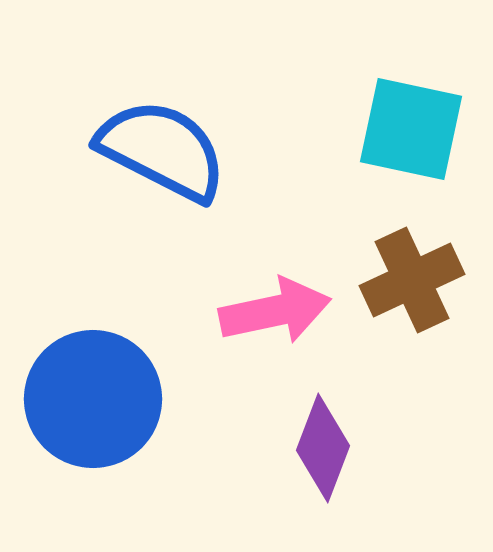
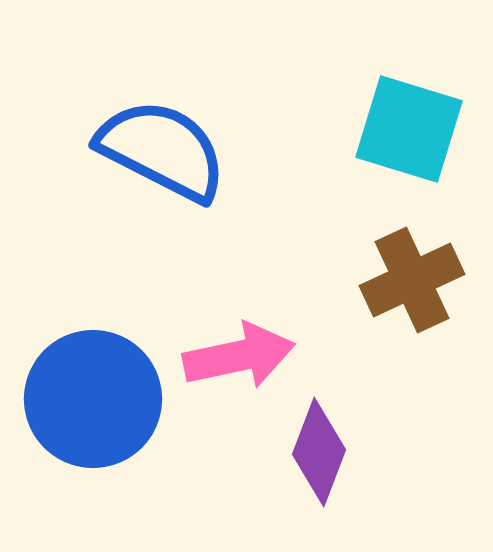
cyan square: moved 2 px left; rotated 5 degrees clockwise
pink arrow: moved 36 px left, 45 px down
purple diamond: moved 4 px left, 4 px down
